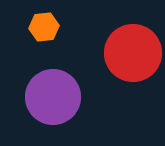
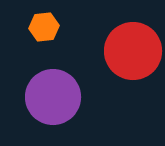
red circle: moved 2 px up
